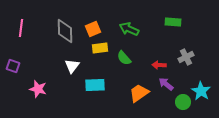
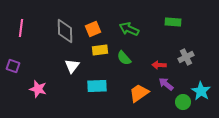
yellow rectangle: moved 2 px down
cyan rectangle: moved 2 px right, 1 px down
